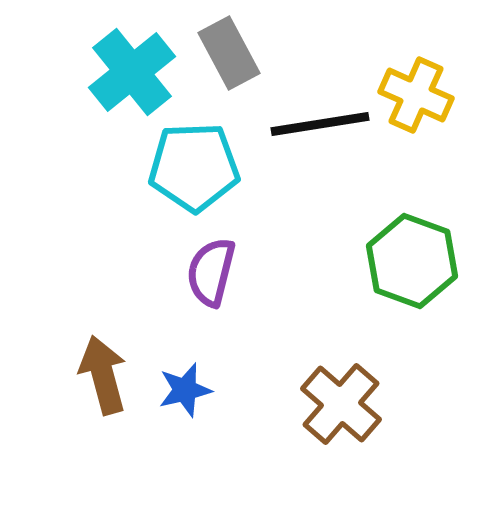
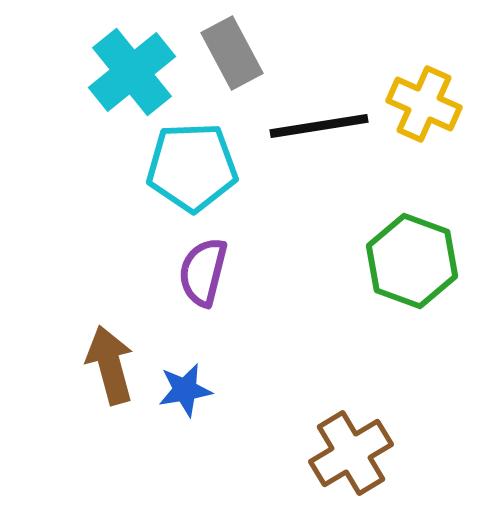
gray rectangle: moved 3 px right
yellow cross: moved 8 px right, 9 px down
black line: moved 1 px left, 2 px down
cyan pentagon: moved 2 px left
purple semicircle: moved 8 px left
brown arrow: moved 7 px right, 10 px up
blue star: rotated 4 degrees clockwise
brown cross: moved 10 px right, 49 px down; rotated 18 degrees clockwise
